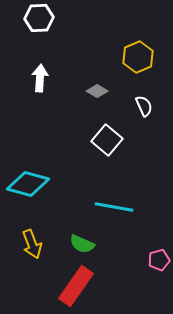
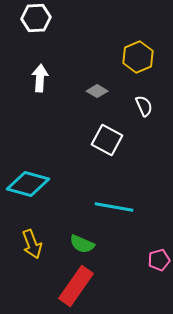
white hexagon: moved 3 px left
white square: rotated 12 degrees counterclockwise
